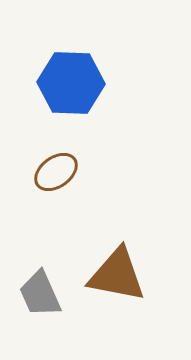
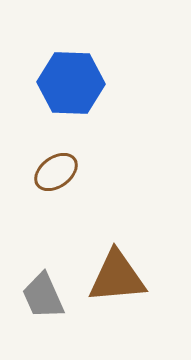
brown triangle: moved 2 px down; rotated 16 degrees counterclockwise
gray trapezoid: moved 3 px right, 2 px down
